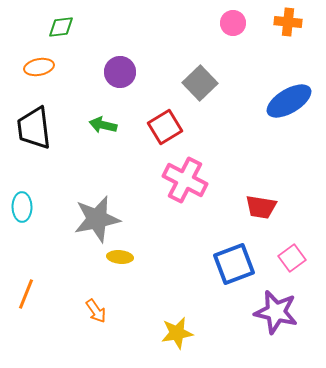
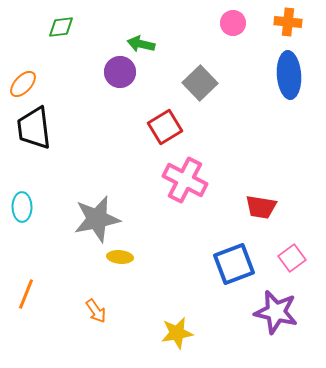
orange ellipse: moved 16 px left, 17 px down; rotated 36 degrees counterclockwise
blue ellipse: moved 26 px up; rotated 63 degrees counterclockwise
green arrow: moved 38 px right, 81 px up
